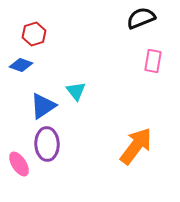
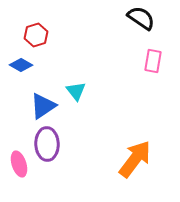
black semicircle: rotated 56 degrees clockwise
red hexagon: moved 2 px right, 1 px down
blue diamond: rotated 10 degrees clockwise
orange arrow: moved 1 px left, 13 px down
pink ellipse: rotated 15 degrees clockwise
